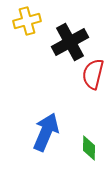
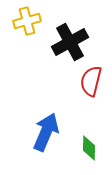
red semicircle: moved 2 px left, 7 px down
